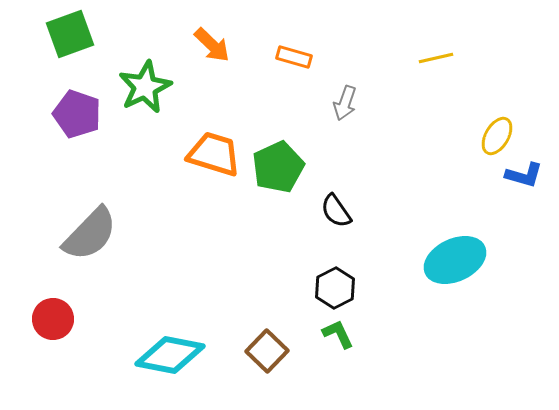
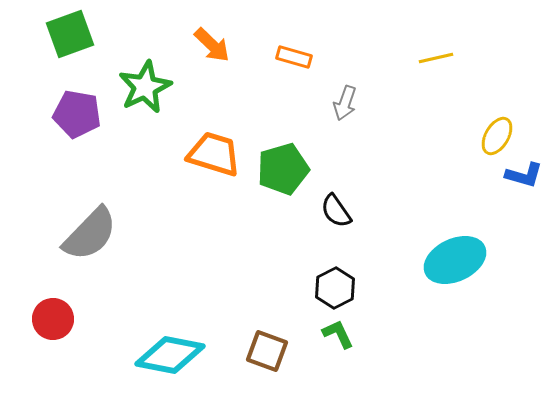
purple pentagon: rotated 9 degrees counterclockwise
green pentagon: moved 5 px right, 2 px down; rotated 9 degrees clockwise
brown square: rotated 24 degrees counterclockwise
